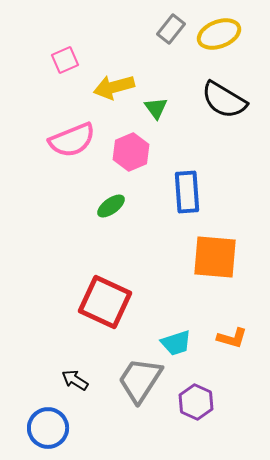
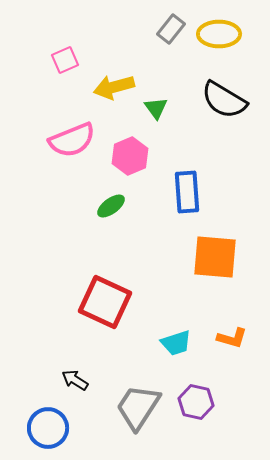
yellow ellipse: rotated 21 degrees clockwise
pink hexagon: moved 1 px left, 4 px down
gray trapezoid: moved 2 px left, 27 px down
purple hexagon: rotated 12 degrees counterclockwise
